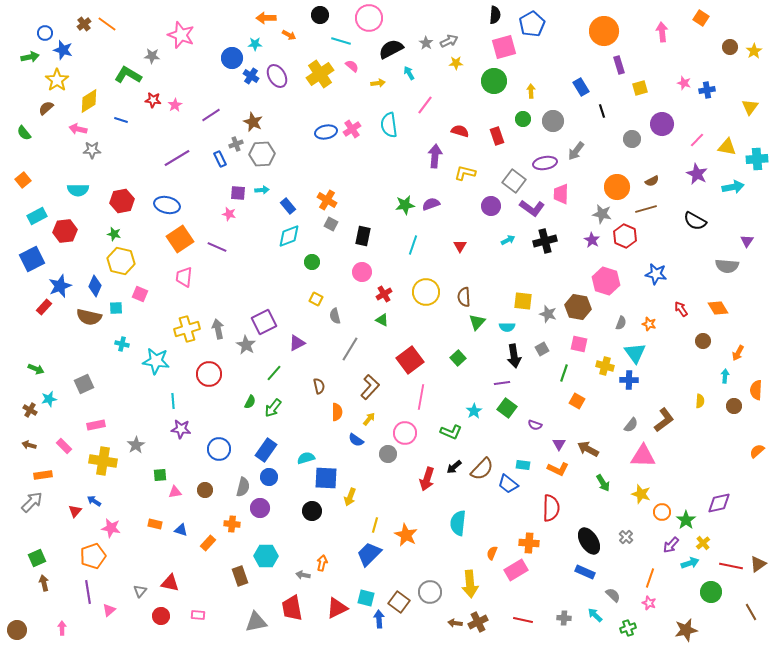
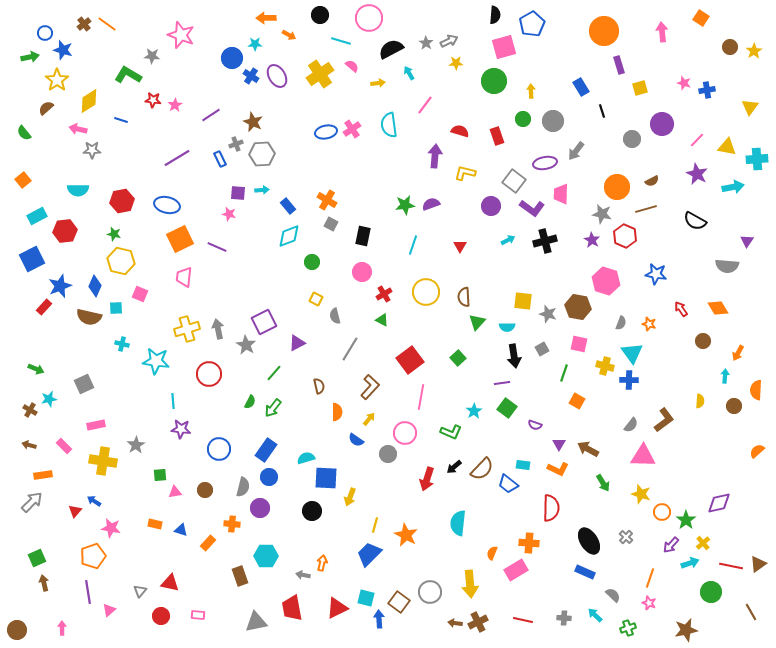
orange square at (180, 239): rotated 8 degrees clockwise
cyan triangle at (635, 353): moved 3 px left
